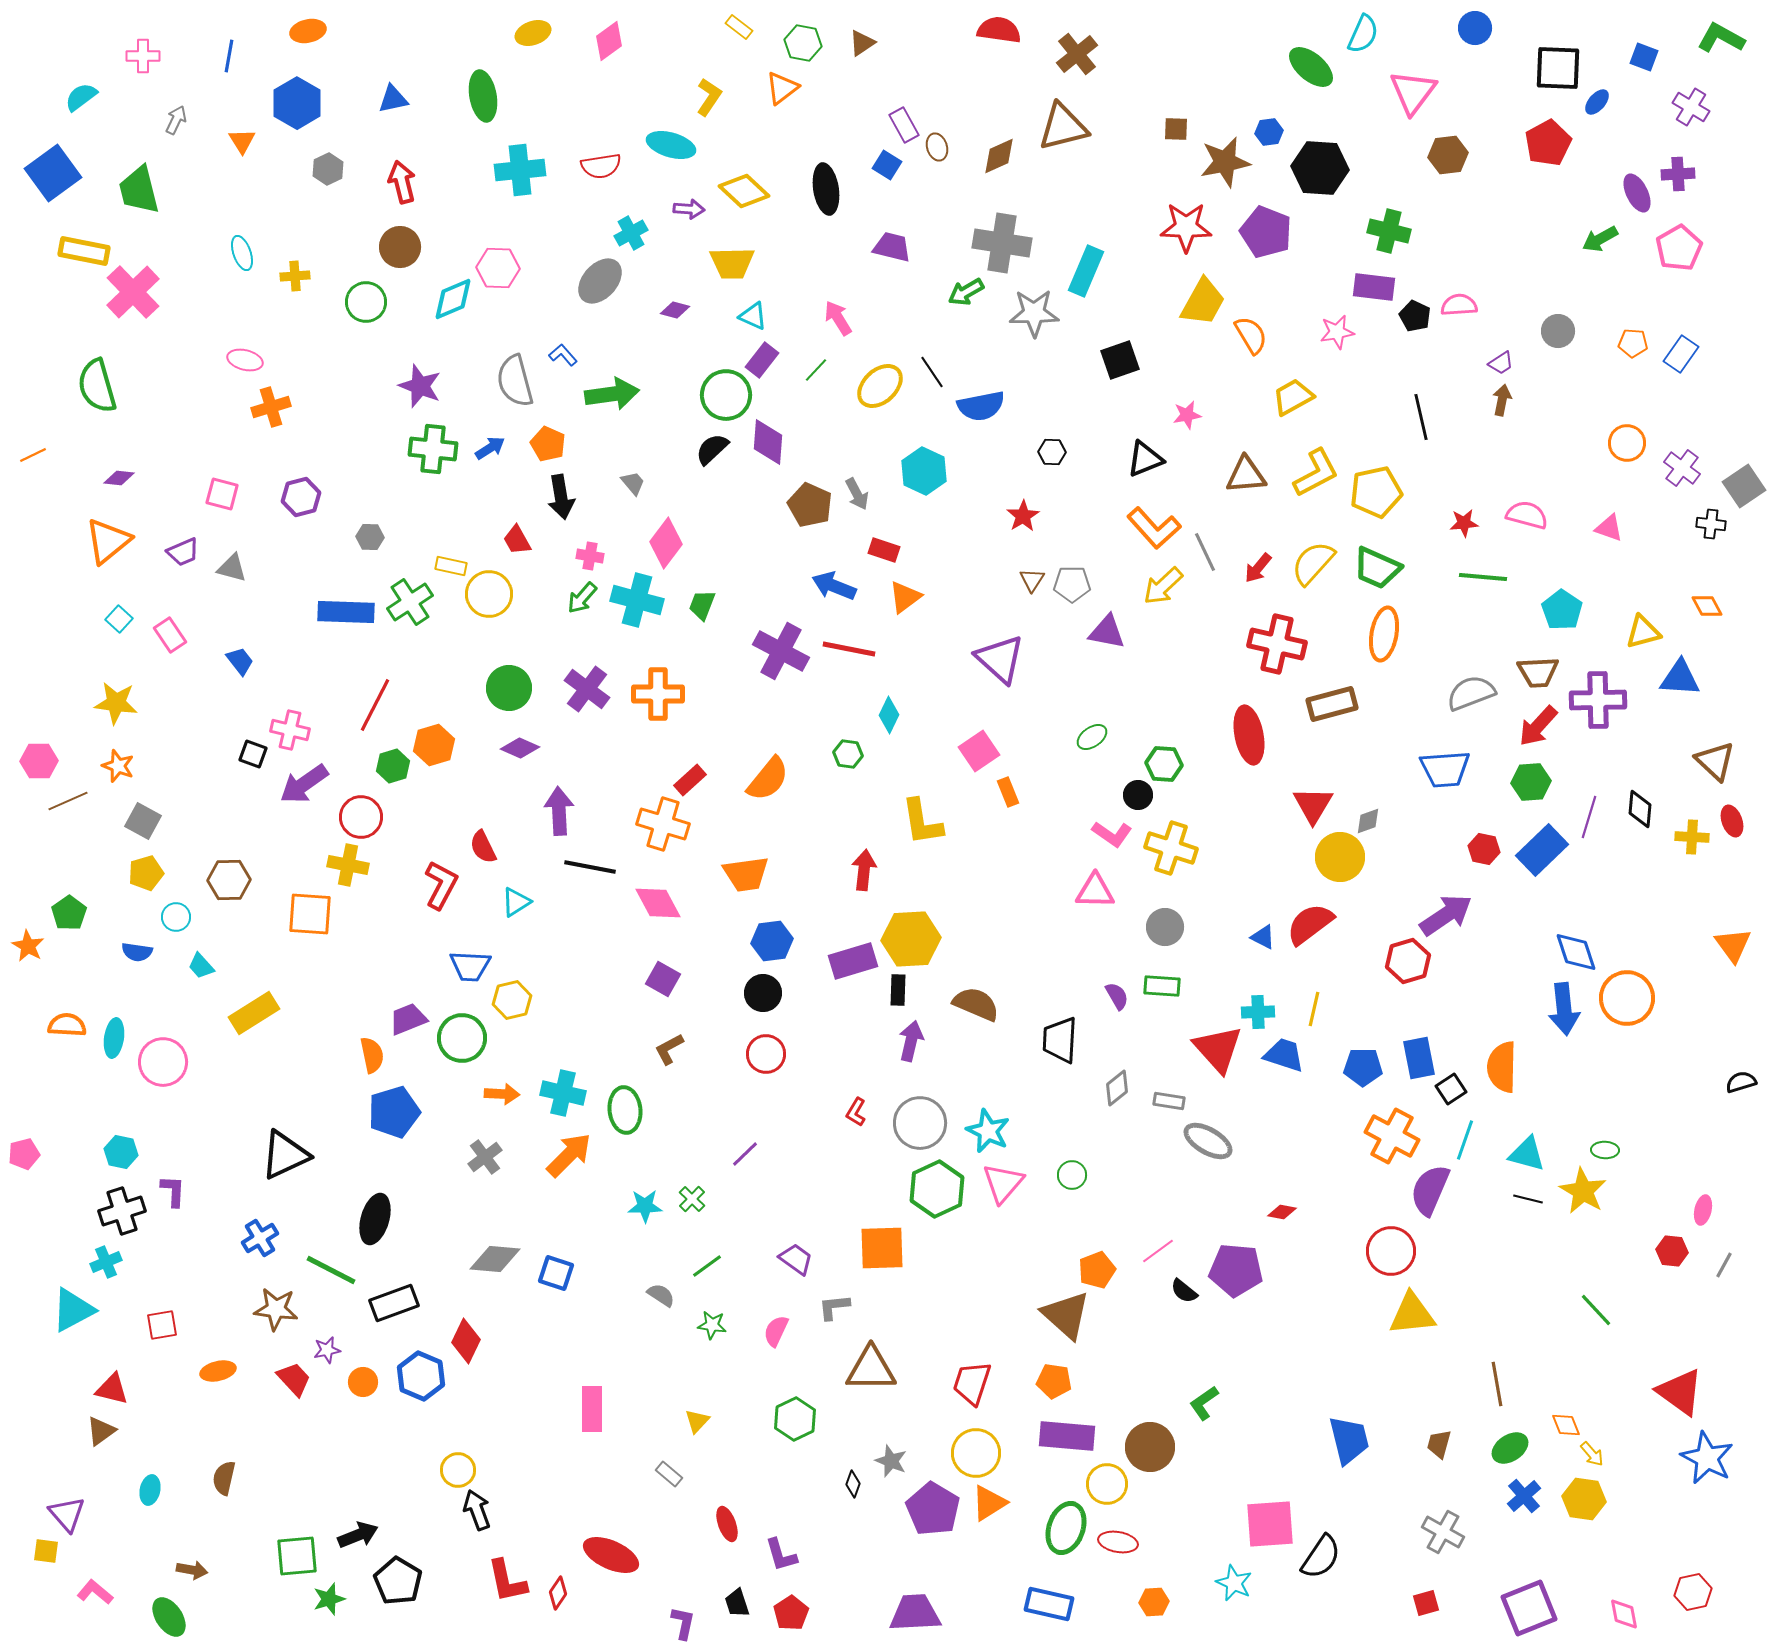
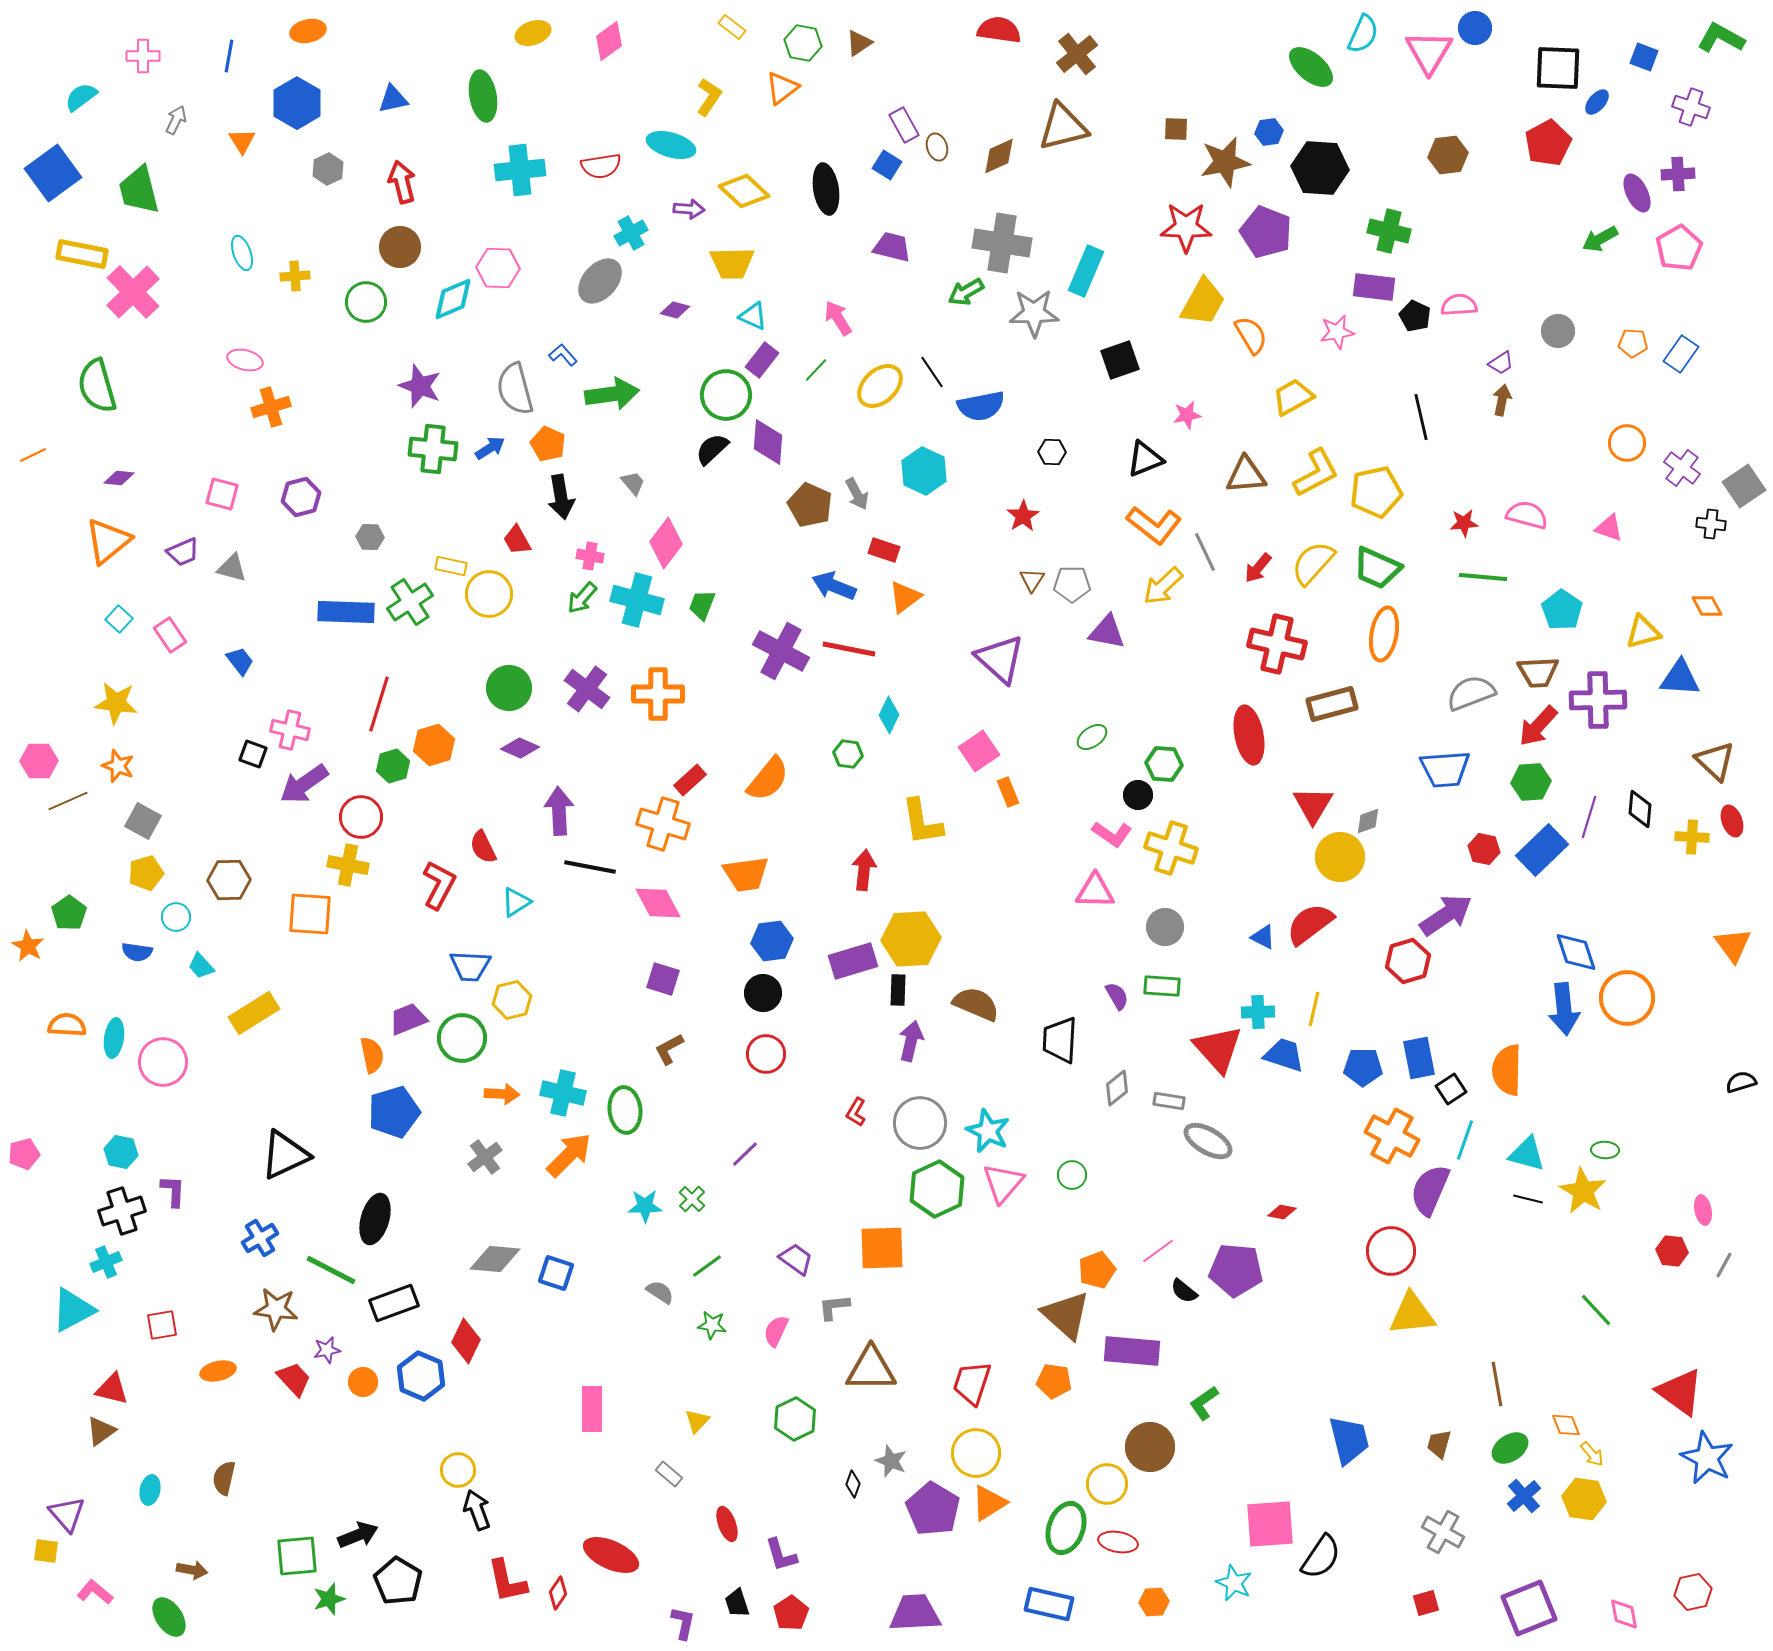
yellow rectangle at (739, 27): moved 7 px left
brown triangle at (862, 43): moved 3 px left
pink triangle at (1413, 92): moved 16 px right, 40 px up; rotated 6 degrees counterclockwise
purple cross at (1691, 107): rotated 12 degrees counterclockwise
yellow rectangle at (84, 251): moved 2 px left, 3 px down
gray semicircle at (515, 381): moved 8 px down
orange L-shape at (1154, 528): moved 3 px up; rotated 10 degrees counterclockwise
red line at (375, 705): moved 4 px right, 1 px up; rotated 10 degrees counterclockwise
red L-shape at (441, 885): moved 2 px left
purple square at (663, 979): rotated 12 degrees counterclockwise
orange semicircle at (1502, 1067): moved 5 px right, 3 px down
pink ellipse at (1703, 1210): rotated 24 degrees counterclockwise
gray semicircle at (661, 1295): moved 1 px left, 3 px up
purple rectangle at (1067, 1436): moved 65 px right, 85 px up
